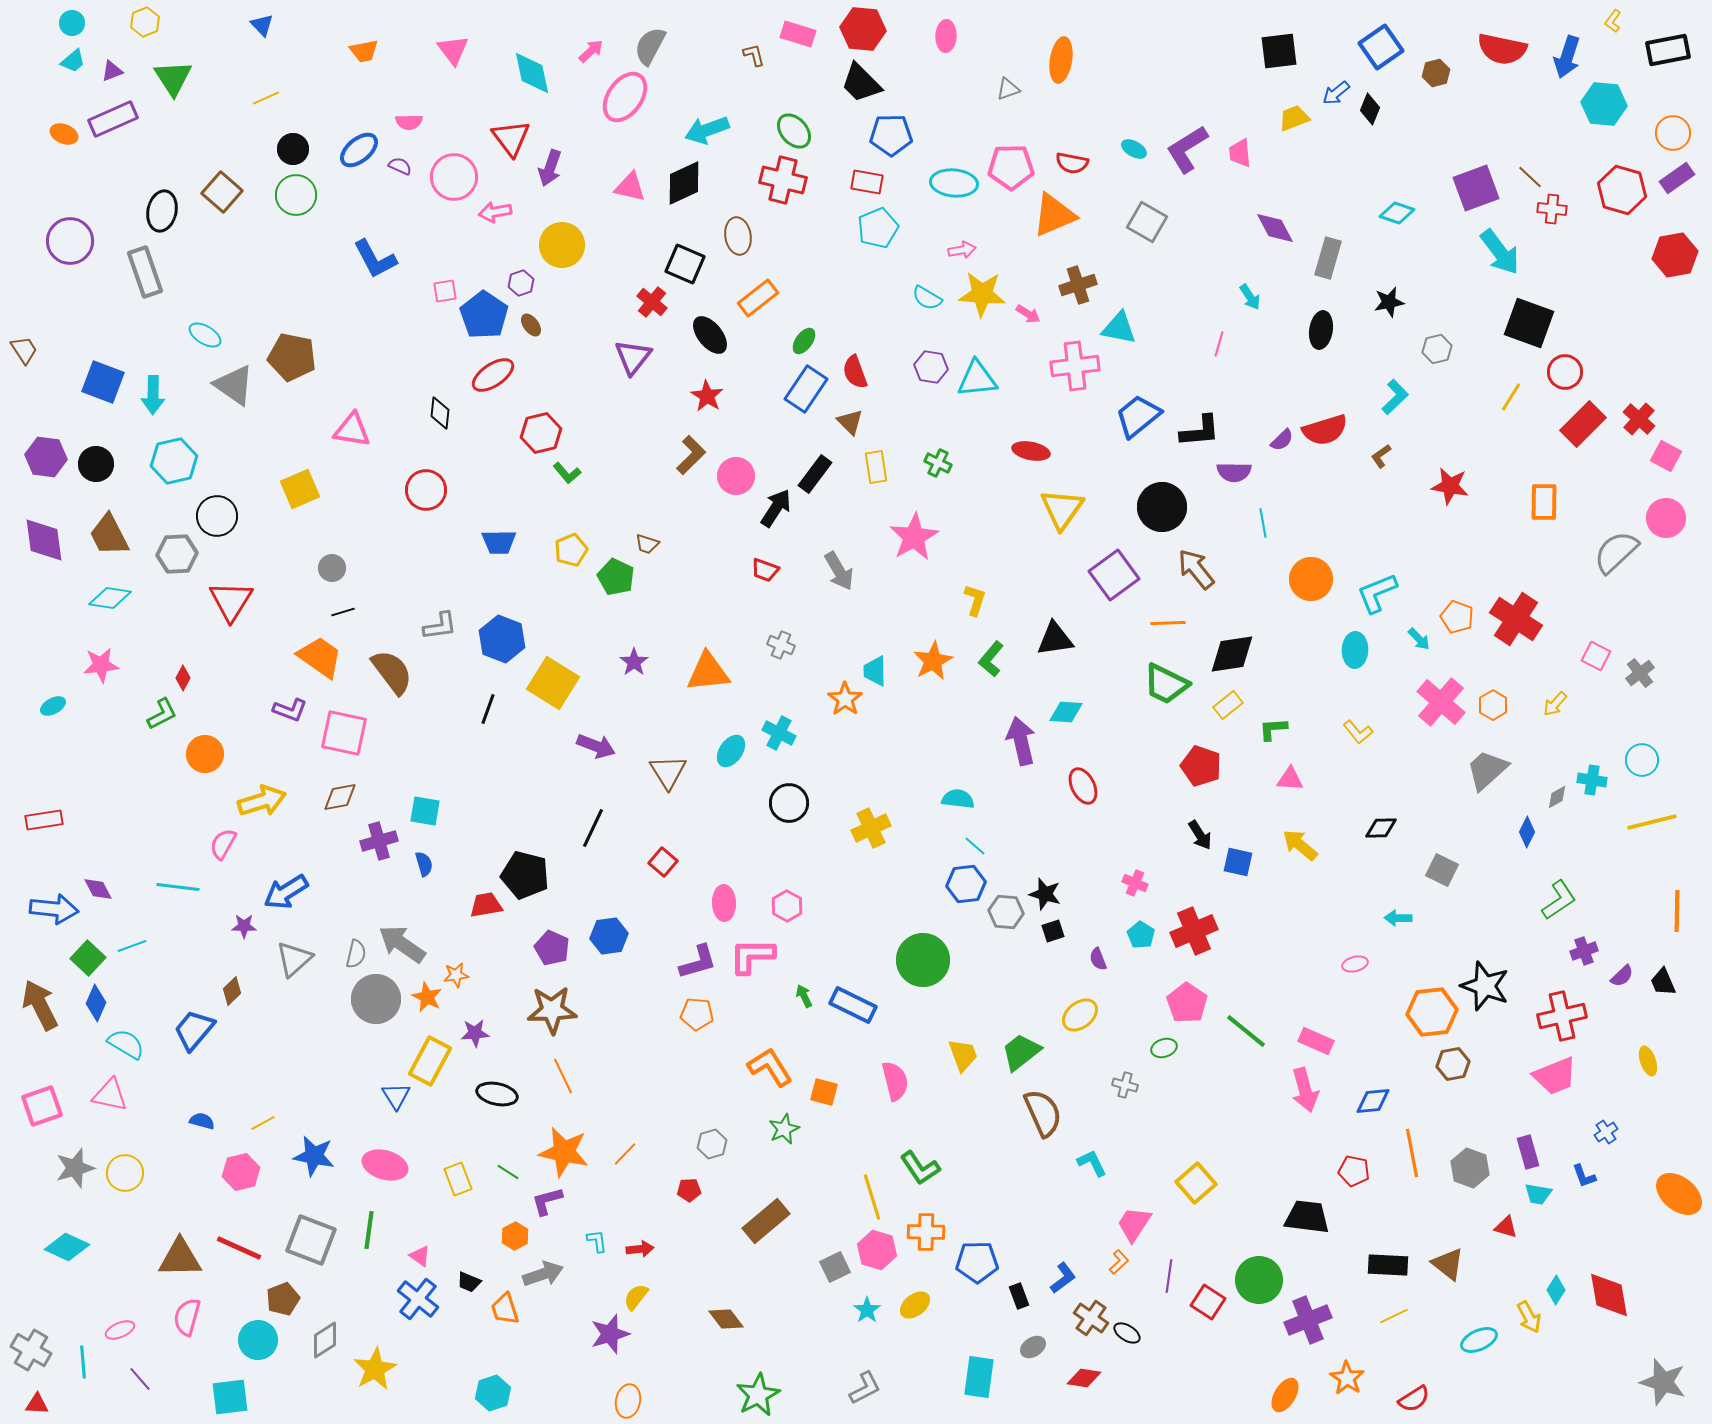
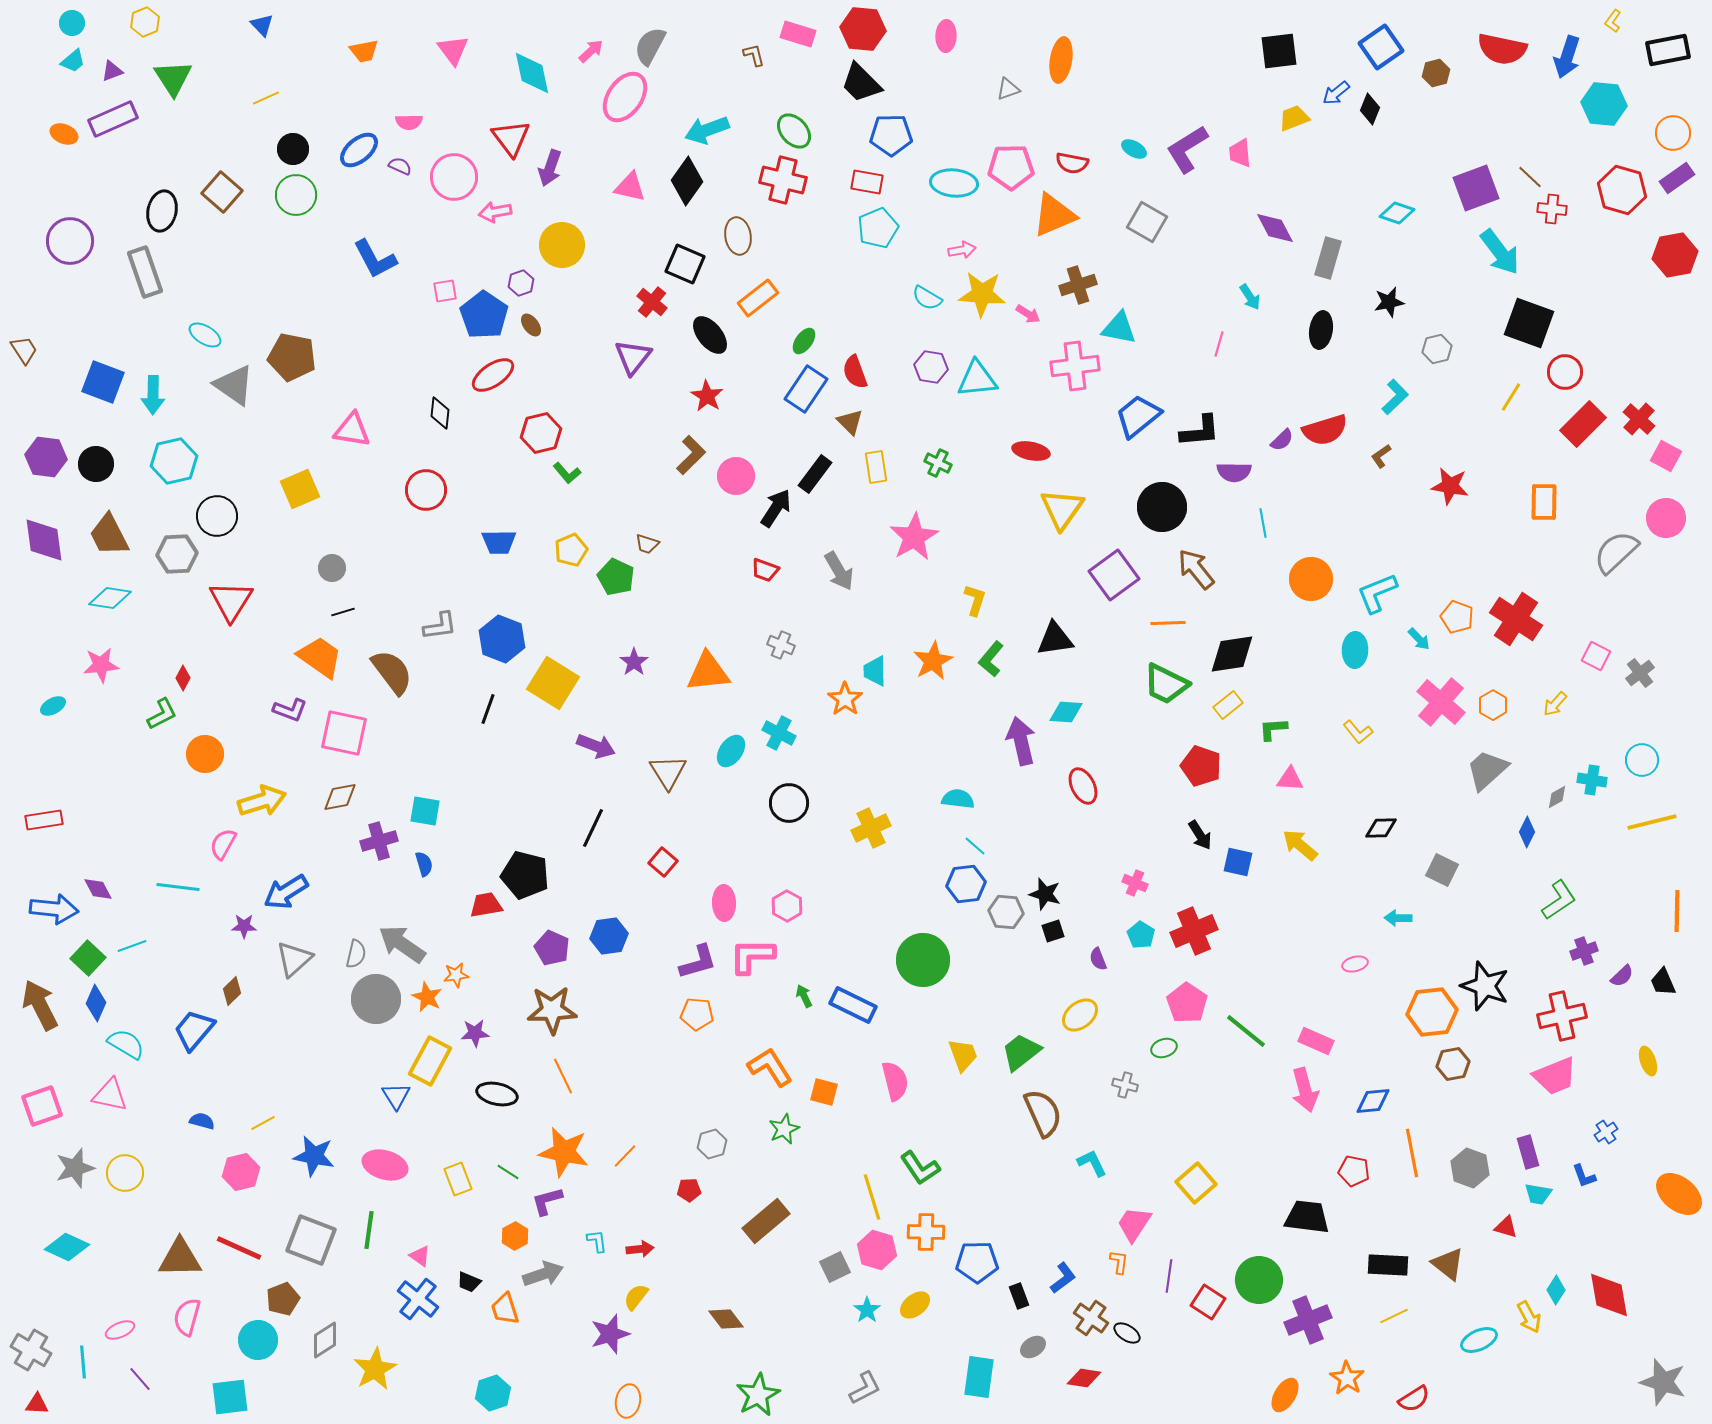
black diamond at (684, 183): moved 3 px right, 2 px up; rotated 30 degrees counterclockwise
orange line at (625, 1154): moved 2 px down
orange L-shape at (1119, 1262): rotated 40 degrees counterclockwise
